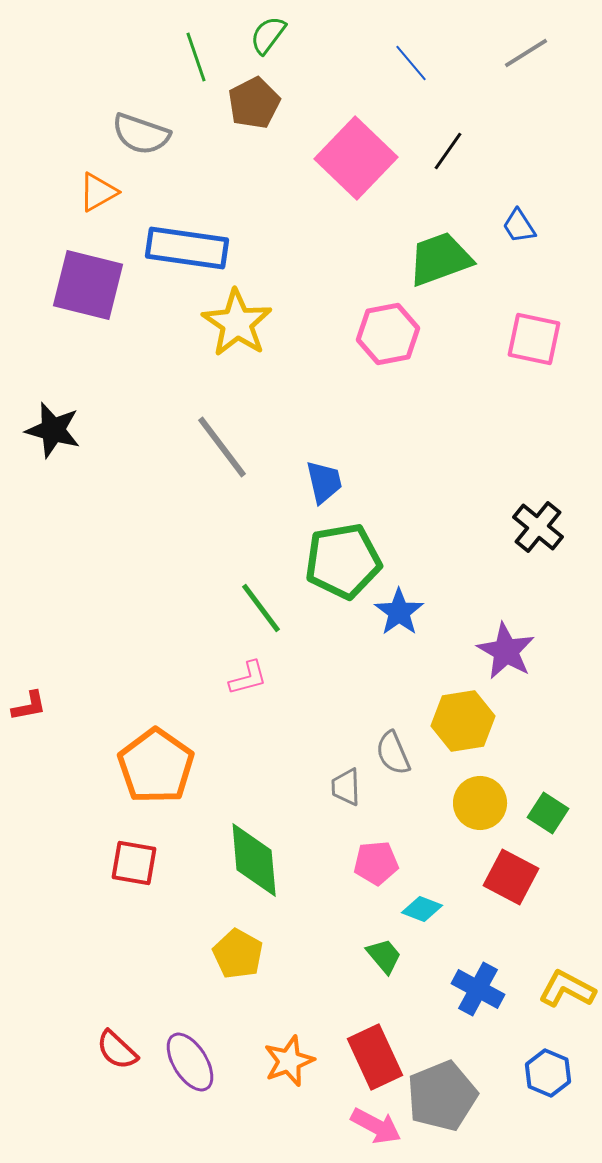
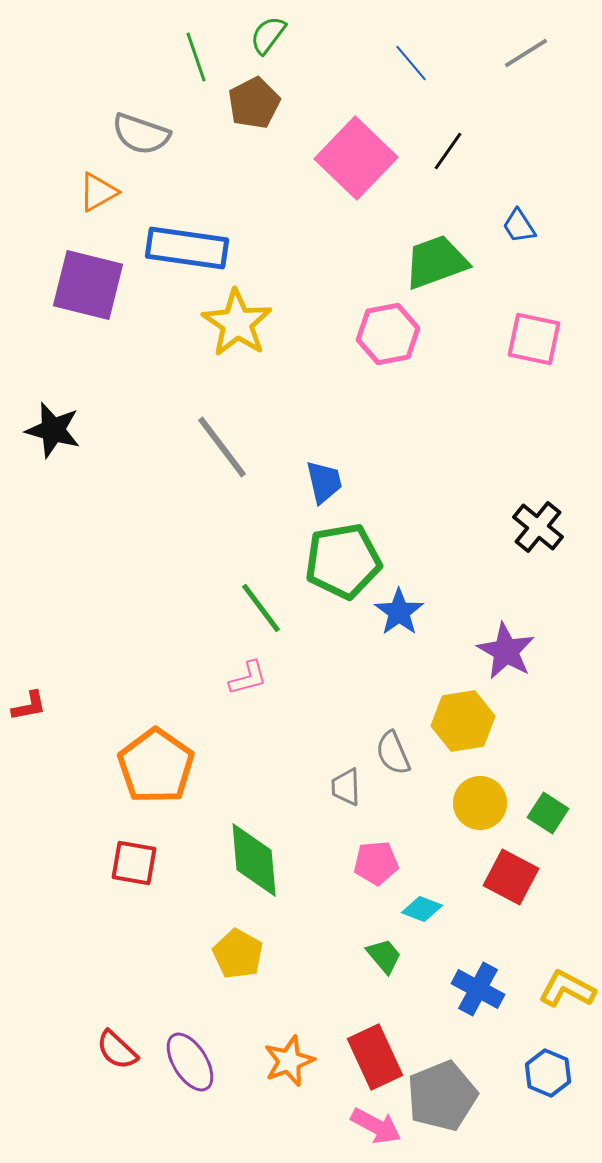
green trapezoid at (440, 259): moved 4 px left, 3 px down
